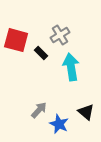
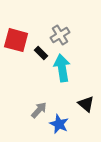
cyan arrow: moved 9 px left, 1 px down
black triangle: moved 8 px up
